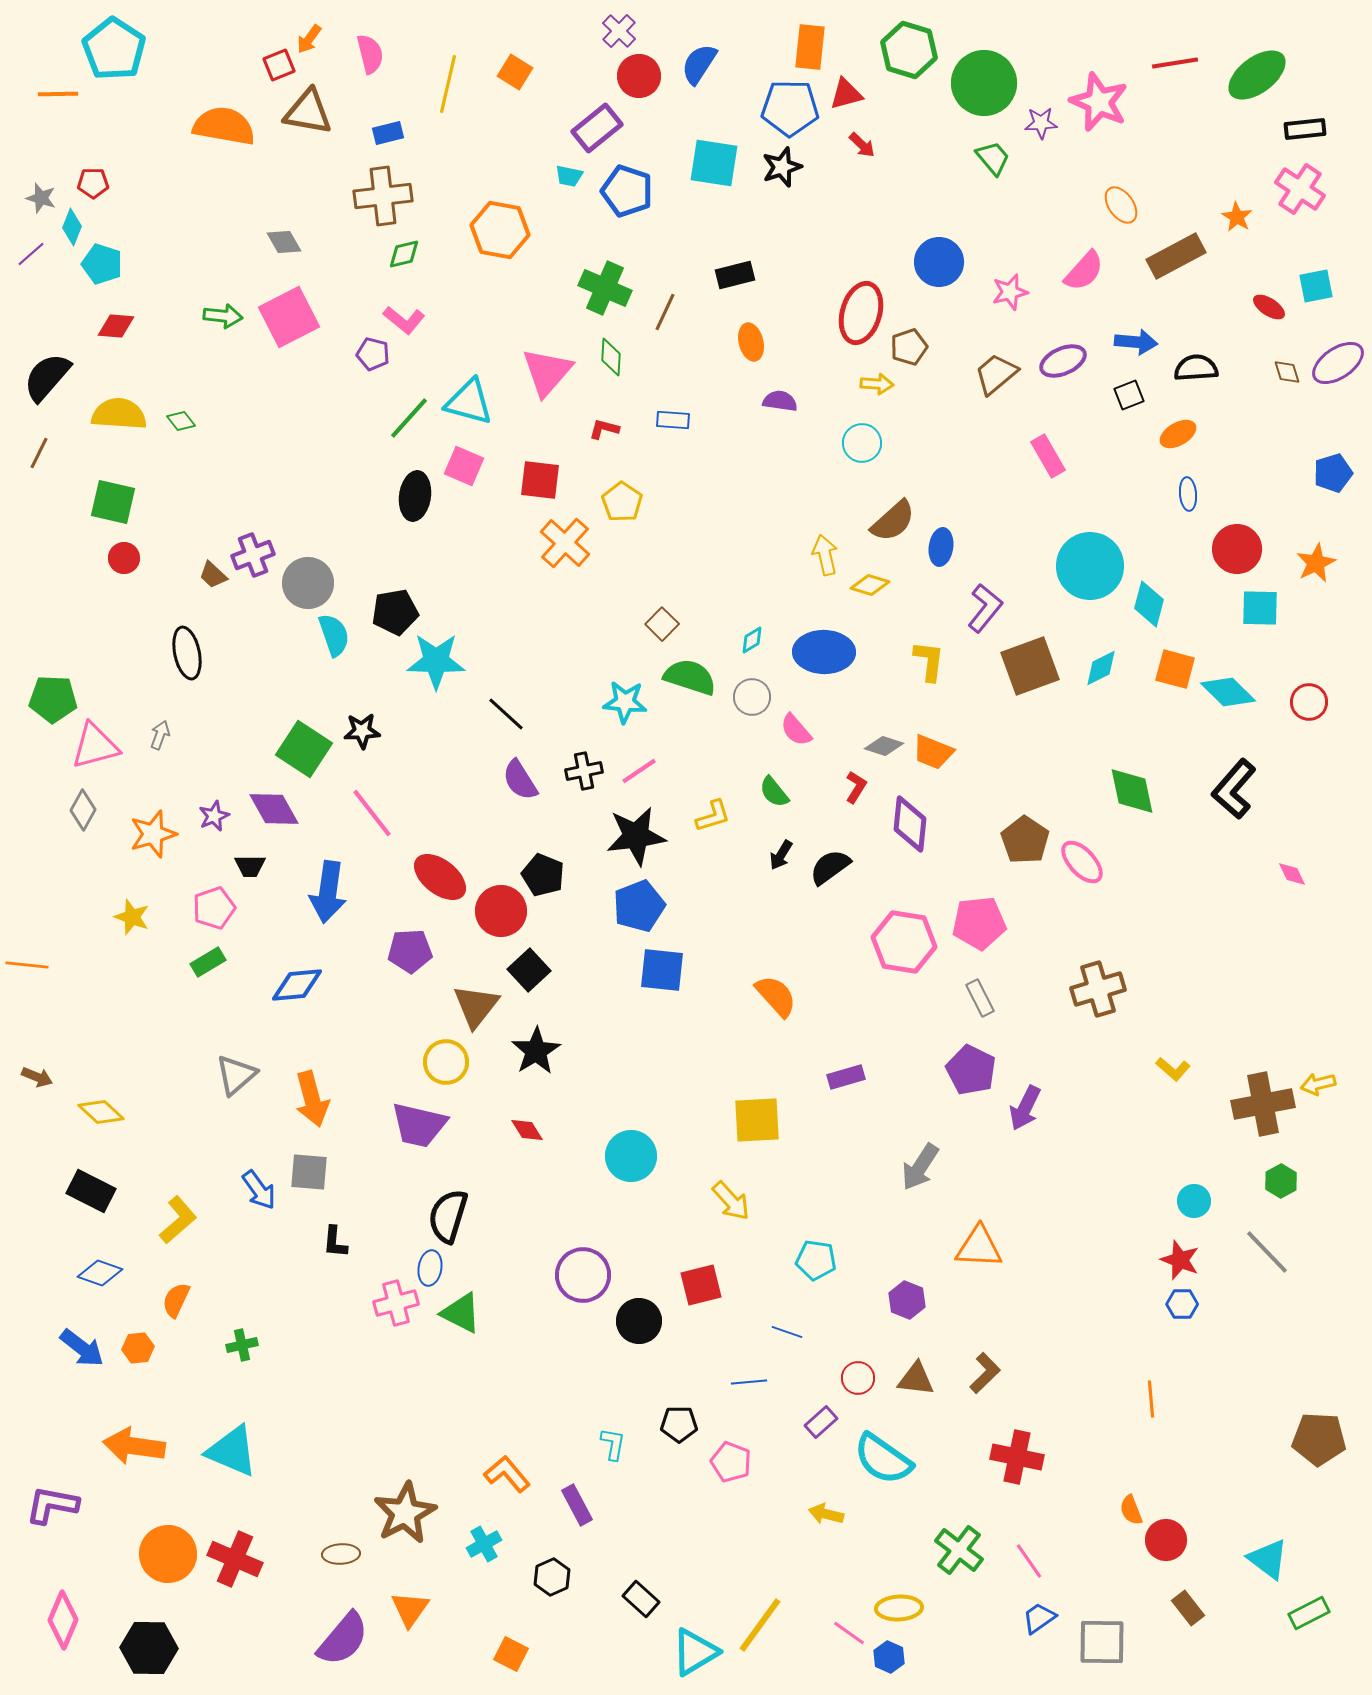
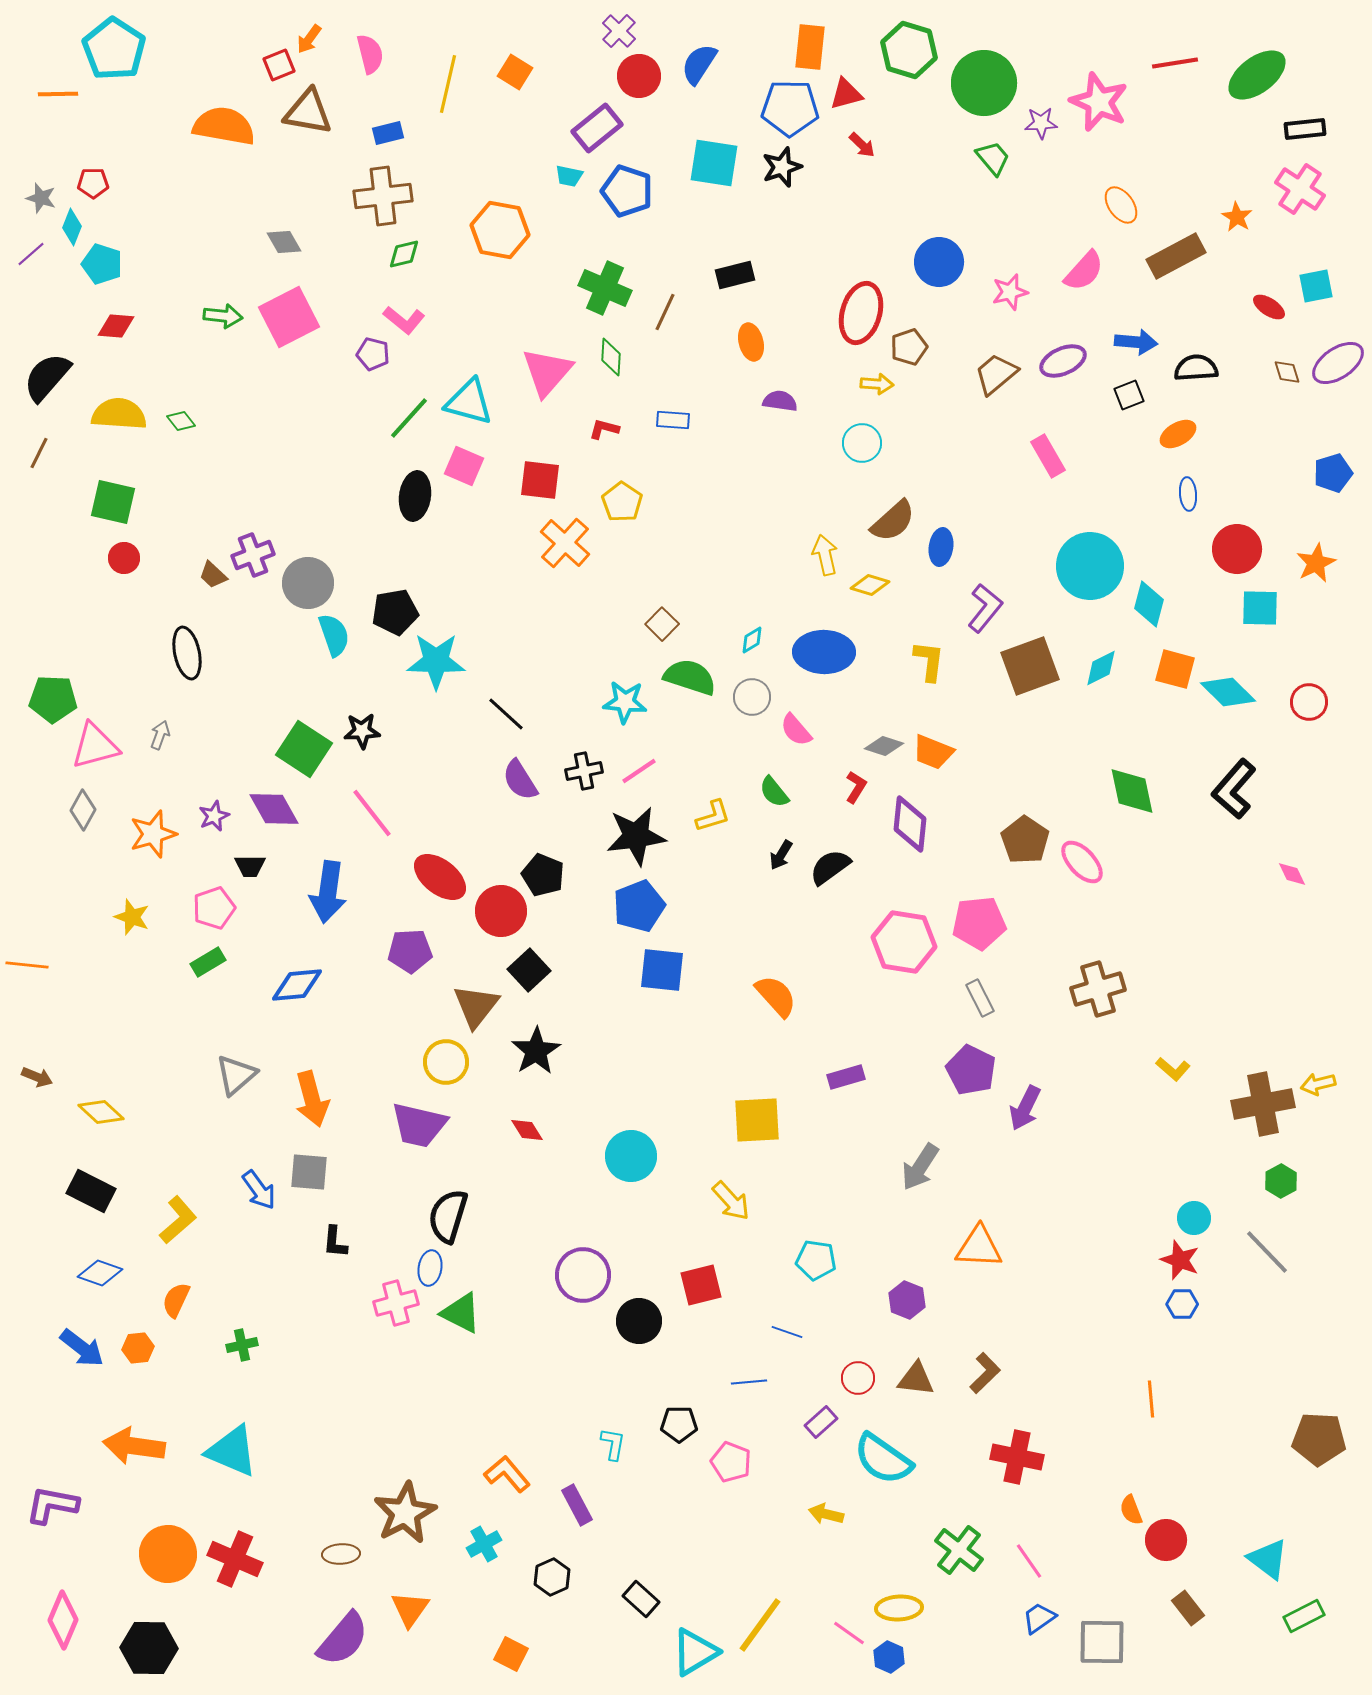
cyan circle at (1194, 1201): moved 17 px down
green rectangle at (1309, 1613): moved 5 px left, 3 px down
